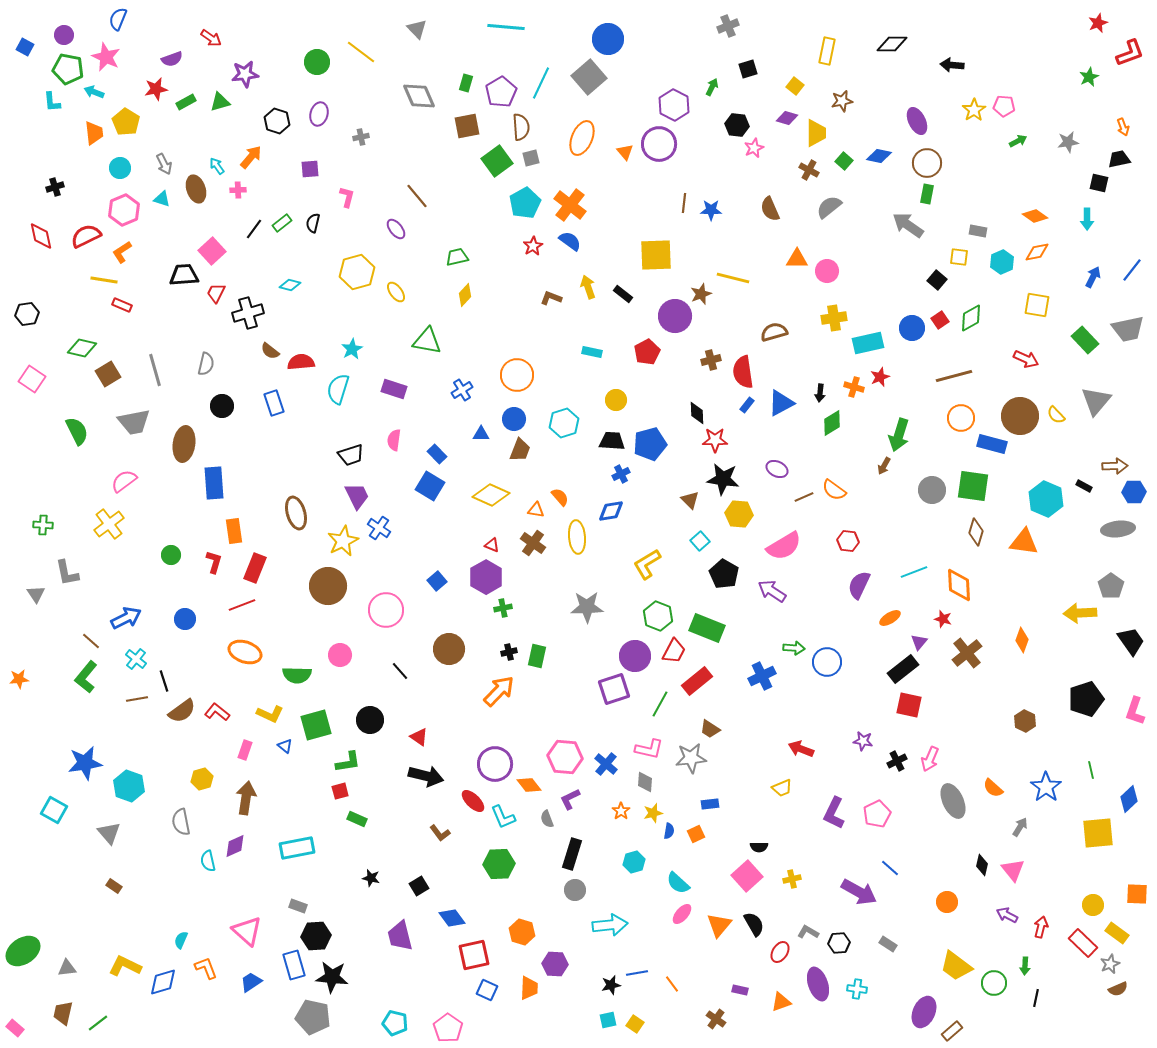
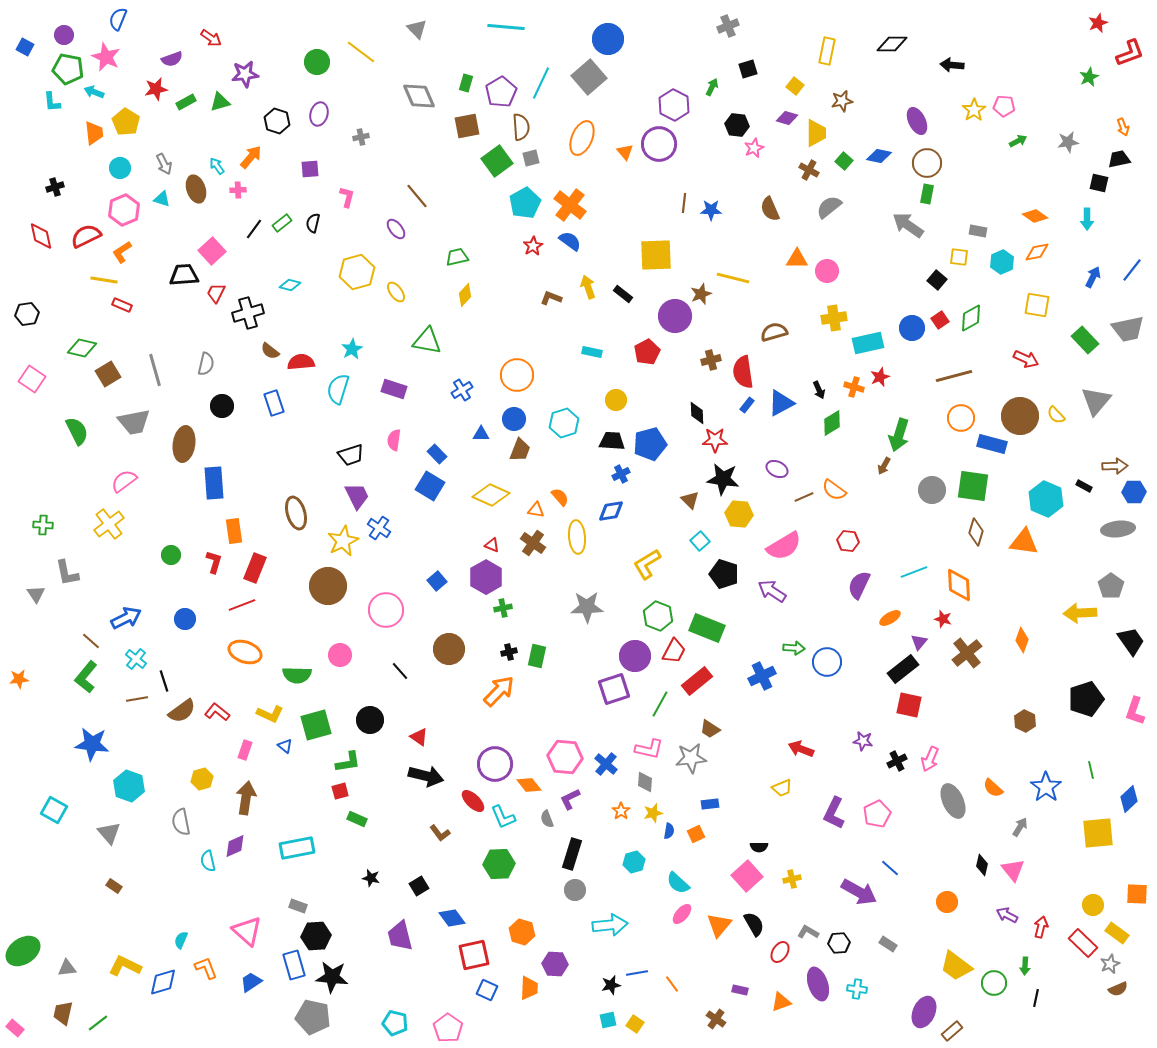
black arrow at (820, 393): moved 1 px left, 3 px up; rotated 30 degrees counterclockwise
black pentagon at (724, 574): rotated 12 degrees counterclockwise
blue star at (85, 763): moved 7 px right, 19 px up; rotated 16 degrees clockwise
